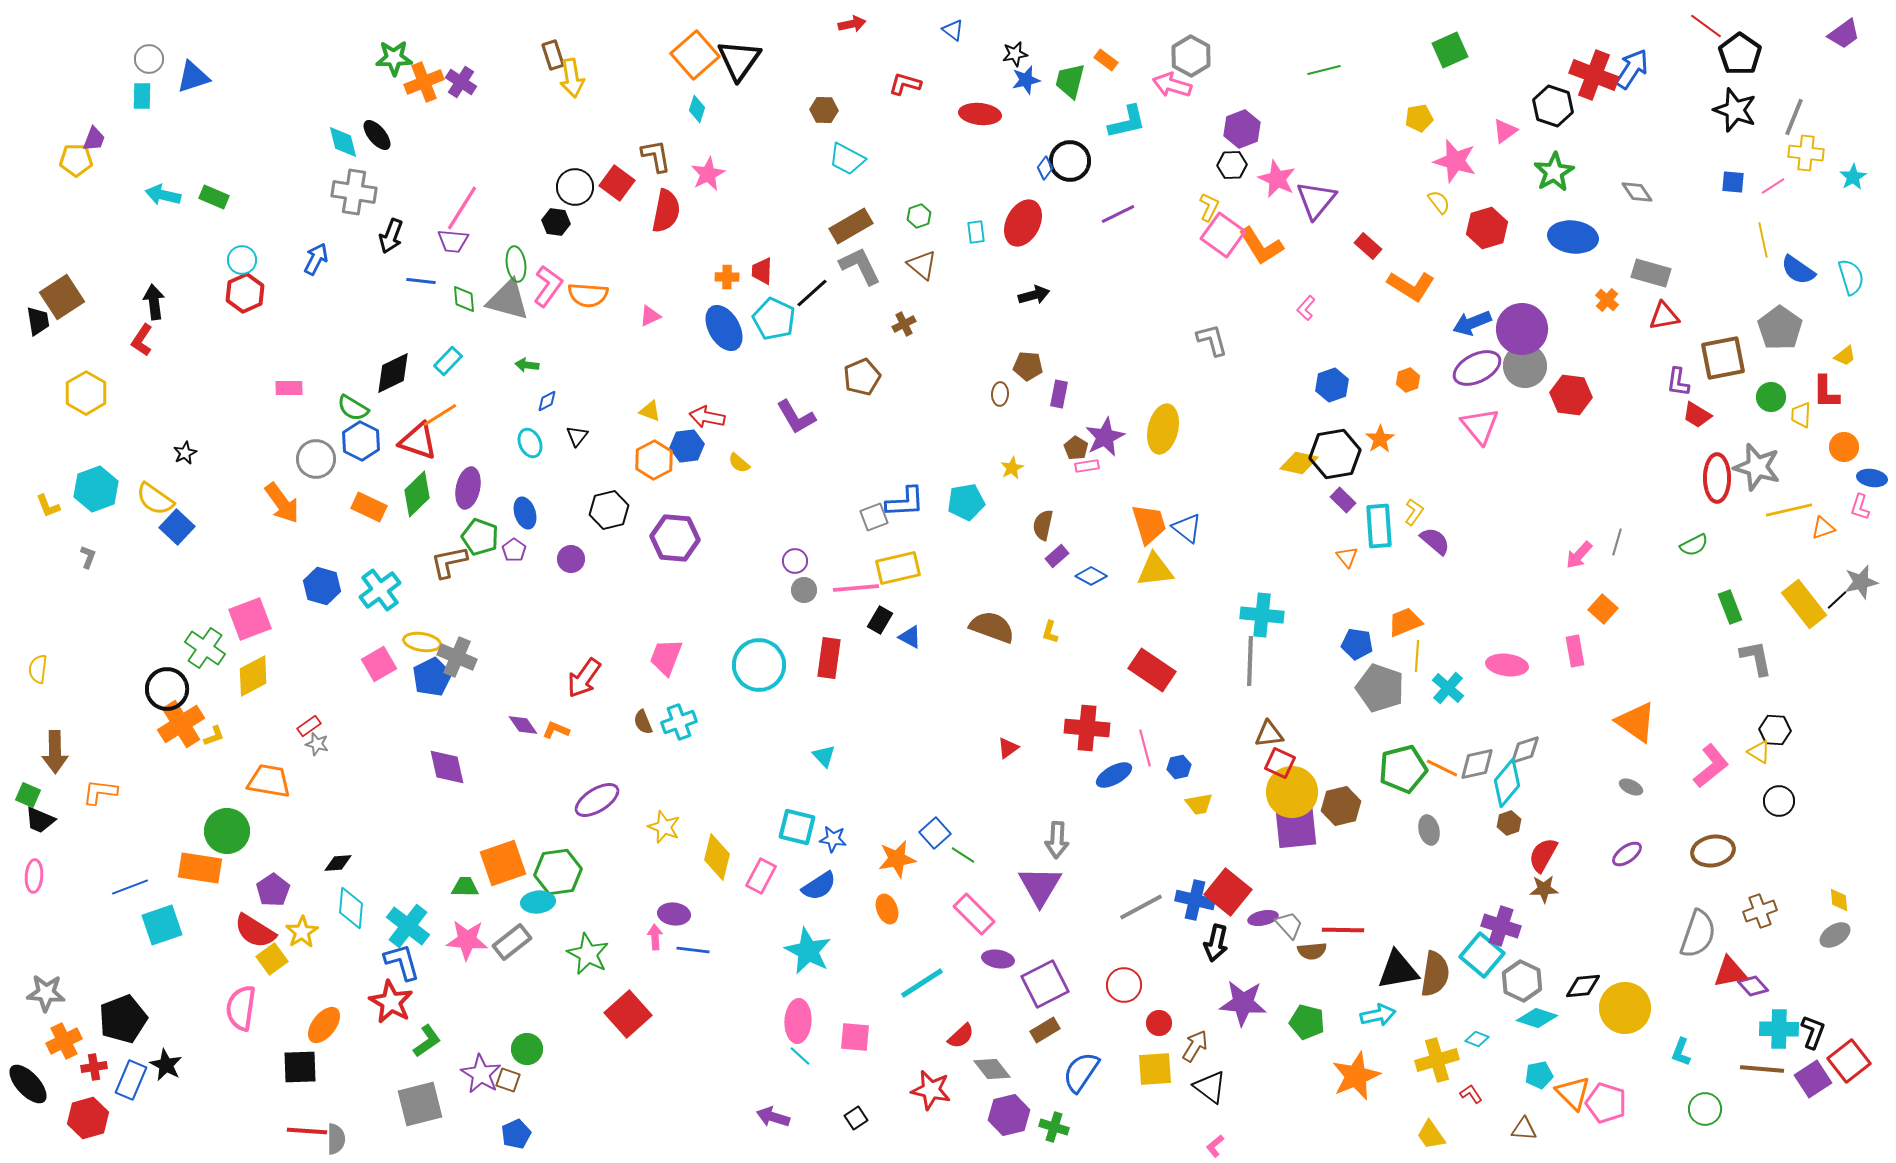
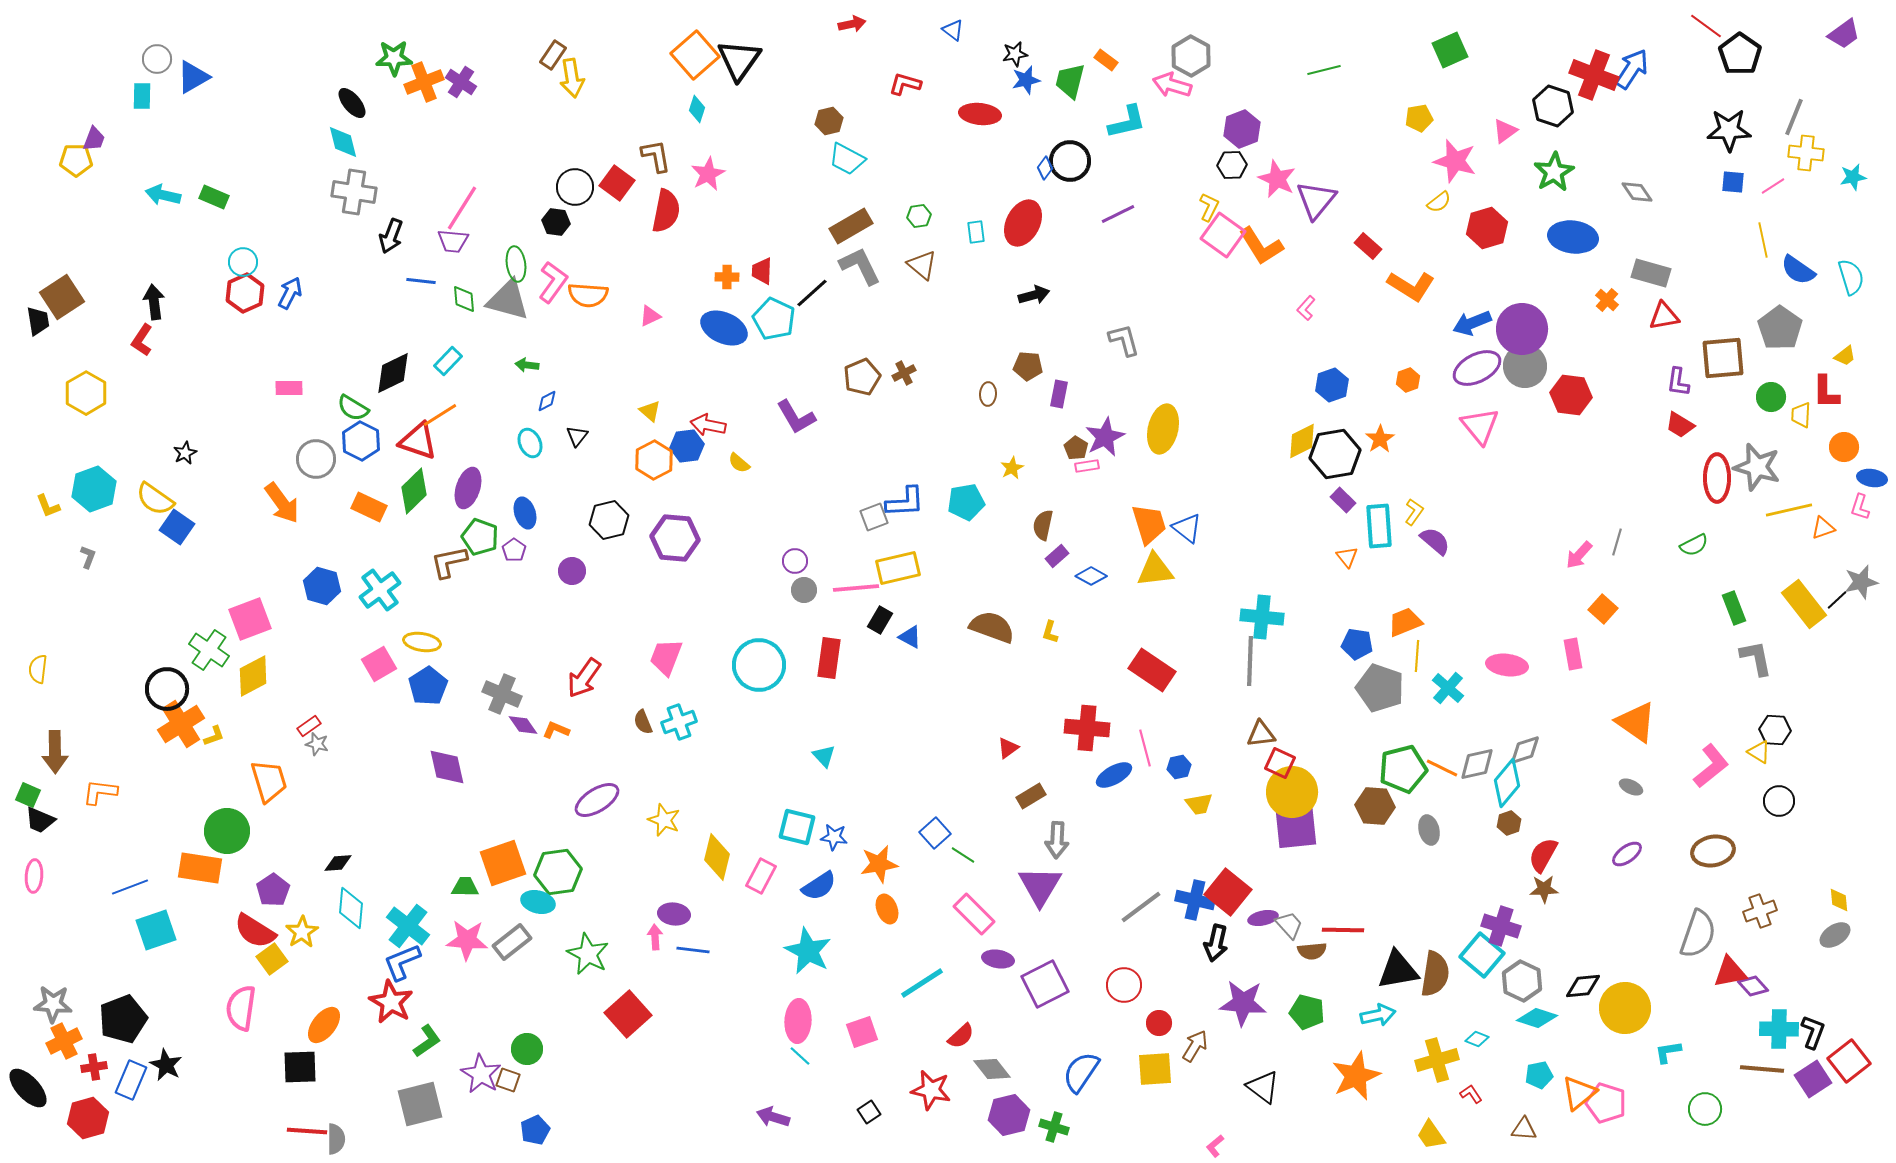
brown rectangle at (553, 55): rotated 52 degrees clockwise
gray circle at (149, 59): moved 8 px right
blue triangle at (193, 77): rotated 12 degrees counterclockwise
brown hexagon at (824, 110): moved 5 px right, 11 px down; rotated 16 degrees counterclockwise
black star at (1735, 110): moved 6 px left, 20 px down; rotated 21 degrees counterclockwise
black ellipse at (377, 135): moved 25 px left, 32 px up
cyan star at (1853, 177): rotated 20 degrees clockwise
yellow semicircle at (1439, 202): rotated 90 degrees clockwise
green hexagon at (919, 216): rotated 10 degrees clockwise
blue arrow at (316, 259): moved 26 px left, 34 px down
cyan circle at (242, 260): moved 1 px right, 2 px down
pink L-shape at (548, 286): moved 5 px right, 4 px up
brown cross at (904, 324): moved 49 px down
blue ellipse at (724, 328): rotated 36 degrees counterclockwise
gray L-shape at (1212, 340): moved 88 px left
brown square at (1723, 358): rotated 6 degrees clockwise
brown ellipse at (1000, 394): moved 12 px left
yellow triangle at (650, 411): rotated 20 degrees clockwise
red trapezoid at (1697, 415): moved 17 px left, 10 px down
red arrow at (707, 417): moved 1 px right, 8 px down
yellow diamond at (1299, 463): moved 3 px right, 22 px up; rotated 39 degrees counterclockwise
purple ellipse at (468, 488): rotated 6 degrees clockwise
cyan hexagon at (96, 489): moved 2 px left
green diamond at (417, 494): moved 3 px left, 3 px up
black hexagon at (609, 510): moved 10 px down
blue square at (177, 527): rotated 8 degrees counterclockwise
purple circle at (571, 559): moved 1 px right, 12 px down
green rectangle at (1730, 607): moved 4 px right, 1 px down
cyan cross at (1262, 615): moved 2 px down
green cross at (205, 648): moved 4 px right, 2 px down
pink rectangle at (1575, 651): moved 2 px left, 3 px down
gray cross at (457, 657): moved 45 px right, 37 px down
blue pentagon at (432, 677): moved 4 px left, 9 px down; rotated 6 degrees counterclockwise
brown triangle at (1269, 734): moved 8 px left
orange trapezoid at (269, 781): rotated 63 degrees clockwise
brown hexagon at (1341, 806): moved 34 px right; rotated 18 degrees clockwise
yellow star at (664, 827): moved 7 px up
blue star at (833, 839): moved 1 px right, 2 px up
orange star at (897, 859): moved 18 px left, 5 px down
cyan ellipse at (538, 902): rotated 20 degrees clockwise
gray line at (1141, 907): rotated 9 degrees counterclockwise
cyan square at (162, 925): moved 6 px left, 5 px down
blue L-shape at (402, 962): rotated 96 degrees counterclockwise
gray star at (46, 993): moved 7 px right, 11 px down
green pentagon at (1307, 1022): moved 10 px up
brown rectangle at (1045, 1030): moved 14 px left, 234 px up
pink square at (855, 1037): moved 7 px right, 5 px up; rotated 24 degrees counterclockwise
cyan L-shape at (1681, 1052): moved 13 px left; rotated 60 degrees clockwise
black ellipse at (28, 1084): moved 4 px down
black triangle at (1210, 1087): moved 53 px right
orange triangle at (1573, 1093): moved 6 px right; rotated 36 degrees clockwise
black square at (856, 1118): moved 13 px right, 6 px up
blue pentagon at (516, 1134): moved 19 px right, 4 px up
